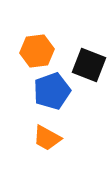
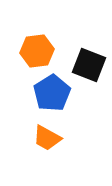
blue pentagon: moved 2 px down; rotated 12 degrees counterclockwise
